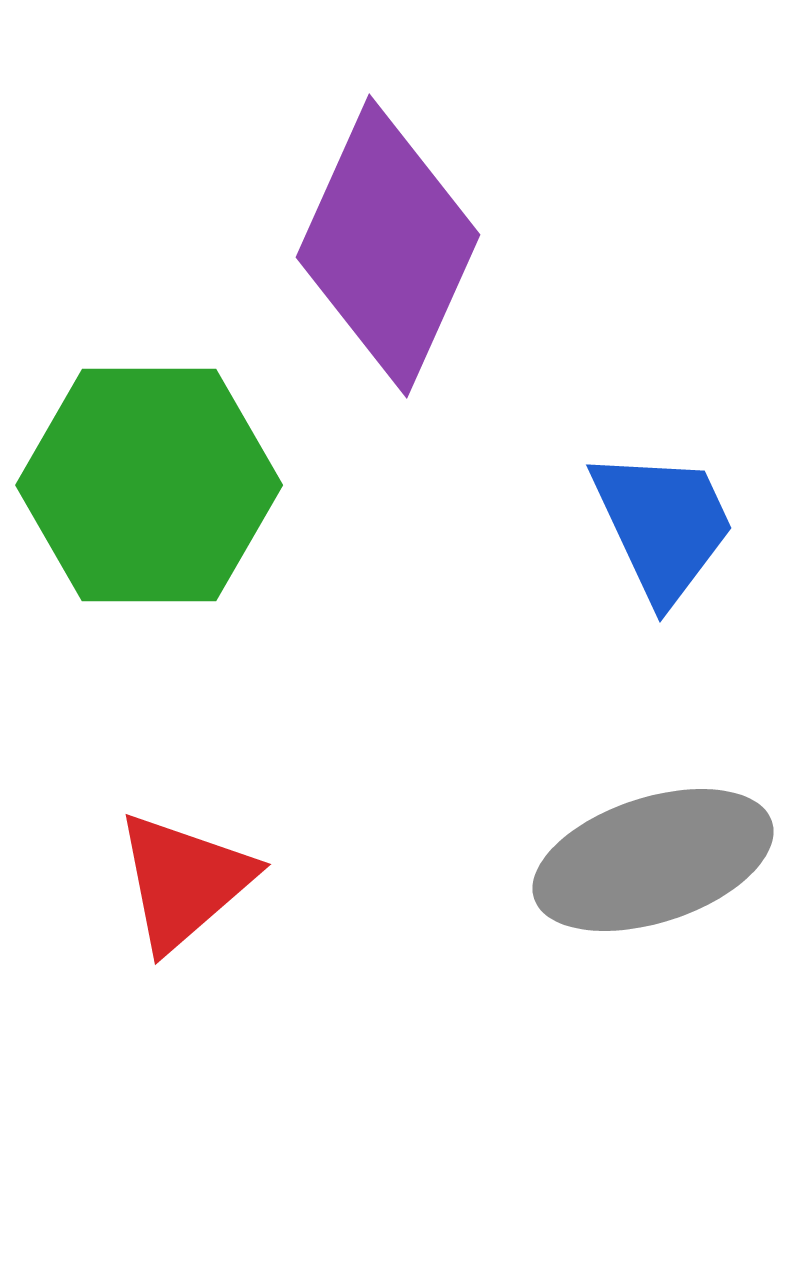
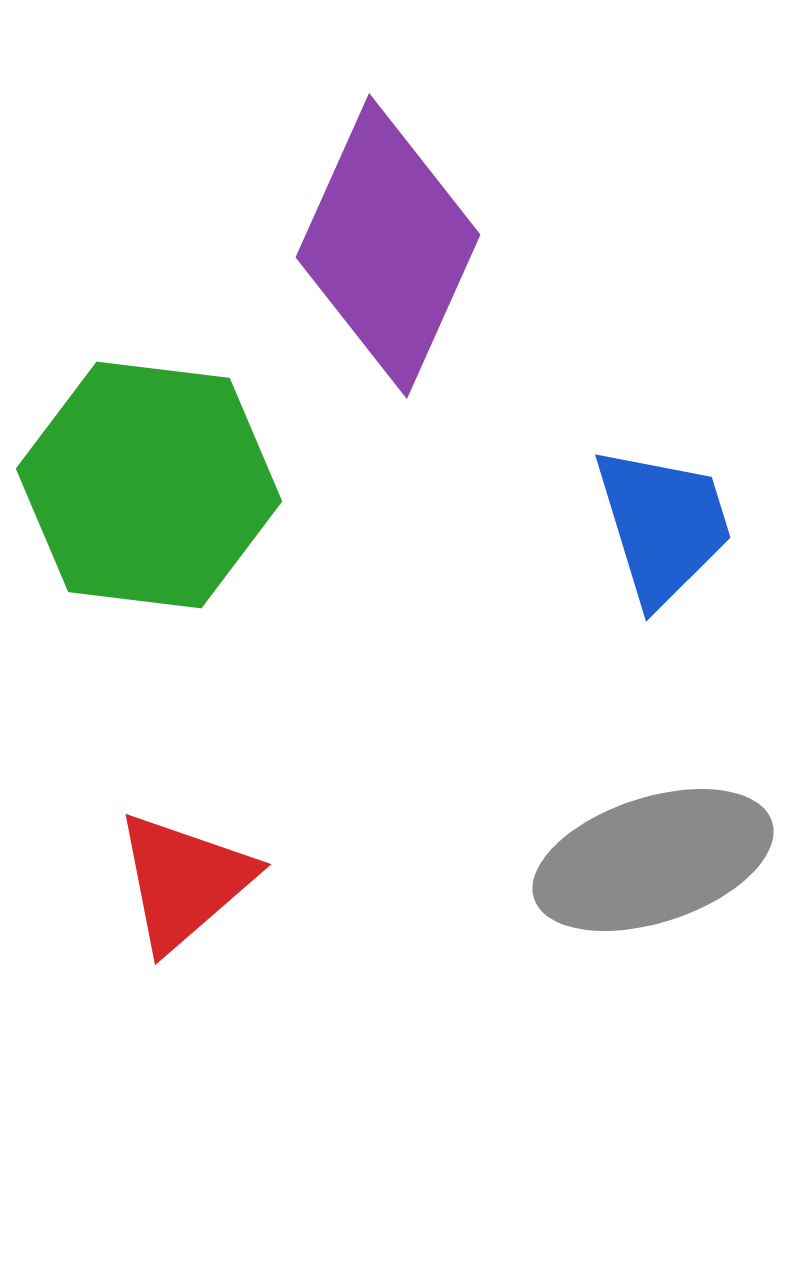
green hexagon: rotated 7 degrees clockwise
blue trapezoid: rotated 8 degrees clockwise
